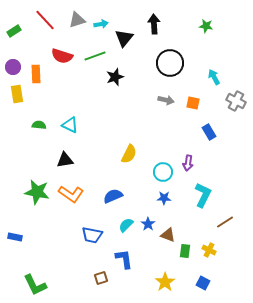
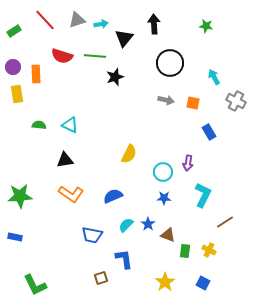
green line at (95, 56): rotated 25 degrees clockwise
green star at (37, 192): moved 17 px left, 4 px down; rotated 15 degrees counterclockwise
